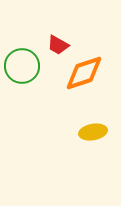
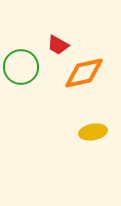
green circle: moved 1 px left, 1 px down
orange diamond: rotated 6 degrees clockwise
